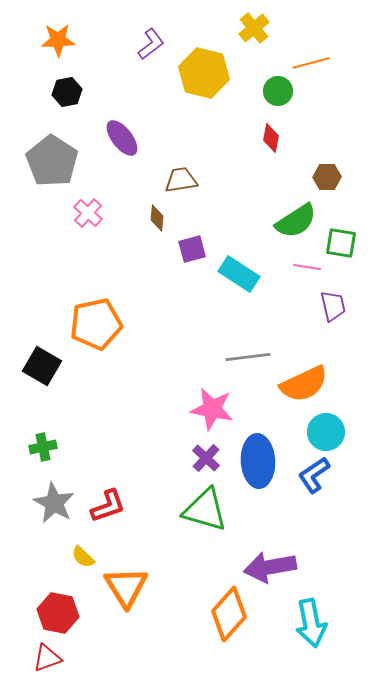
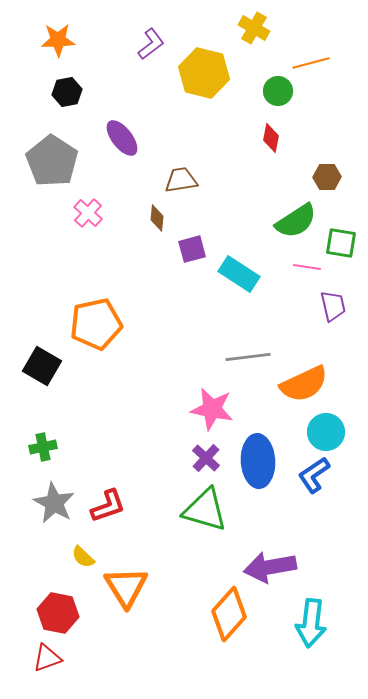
yellow cross: rotated 20 degrees counterclockwise
cyan arrow: rotated 18 degrees clockwise
